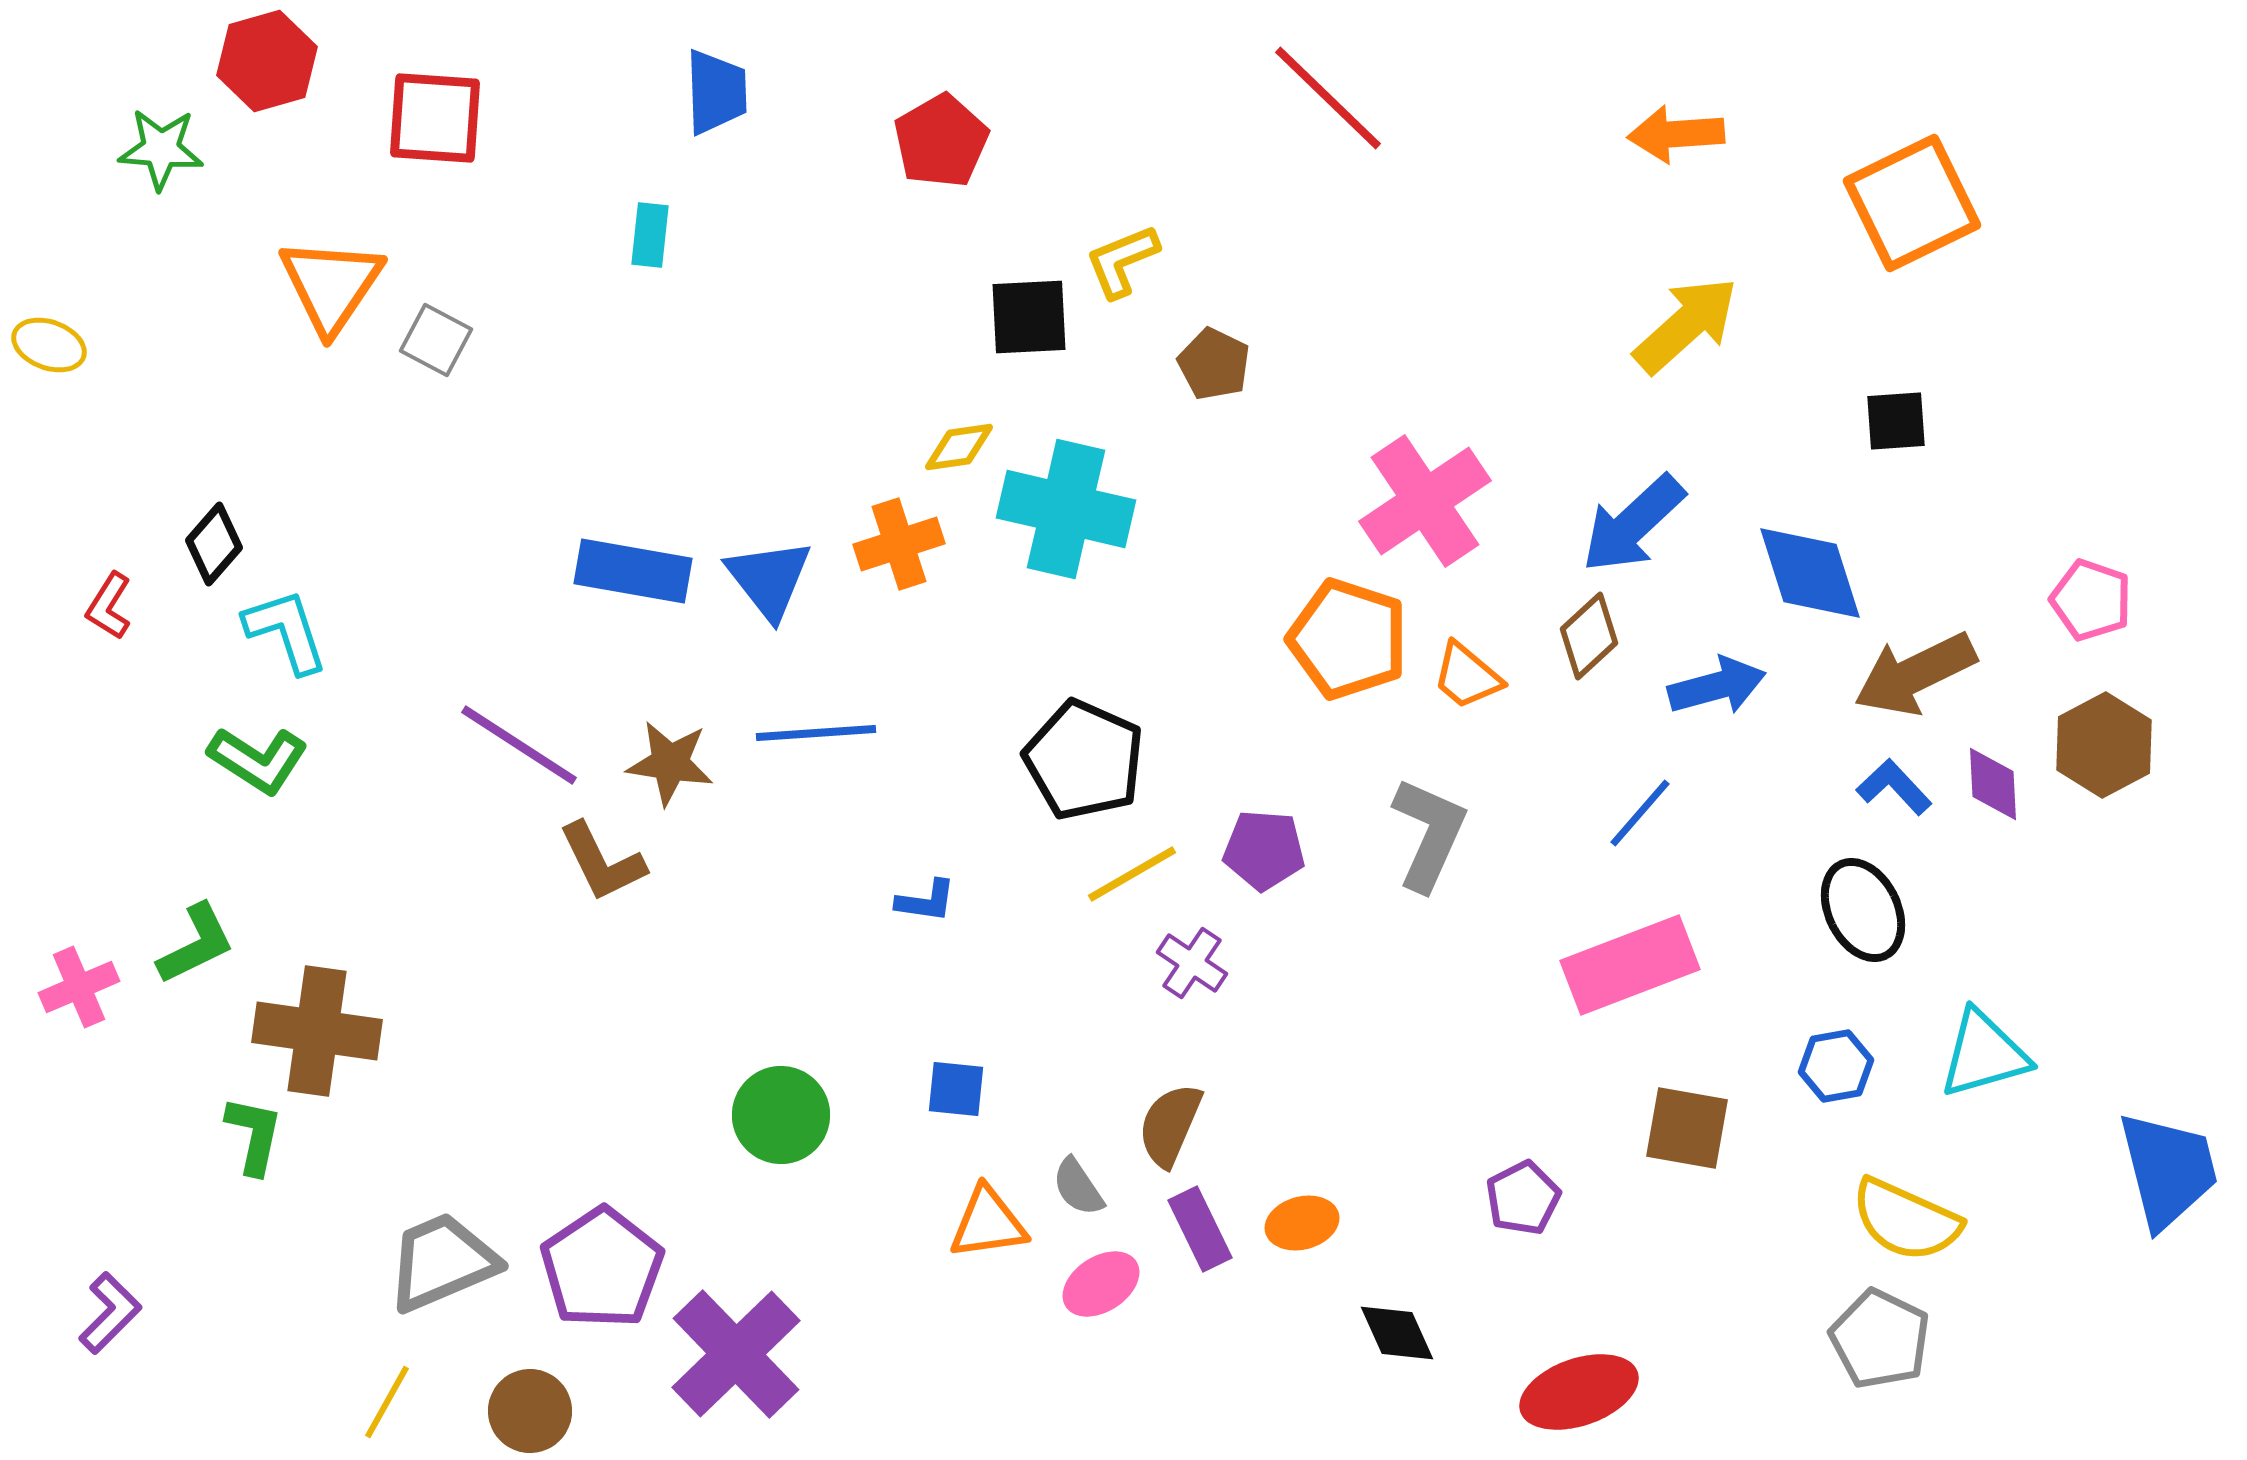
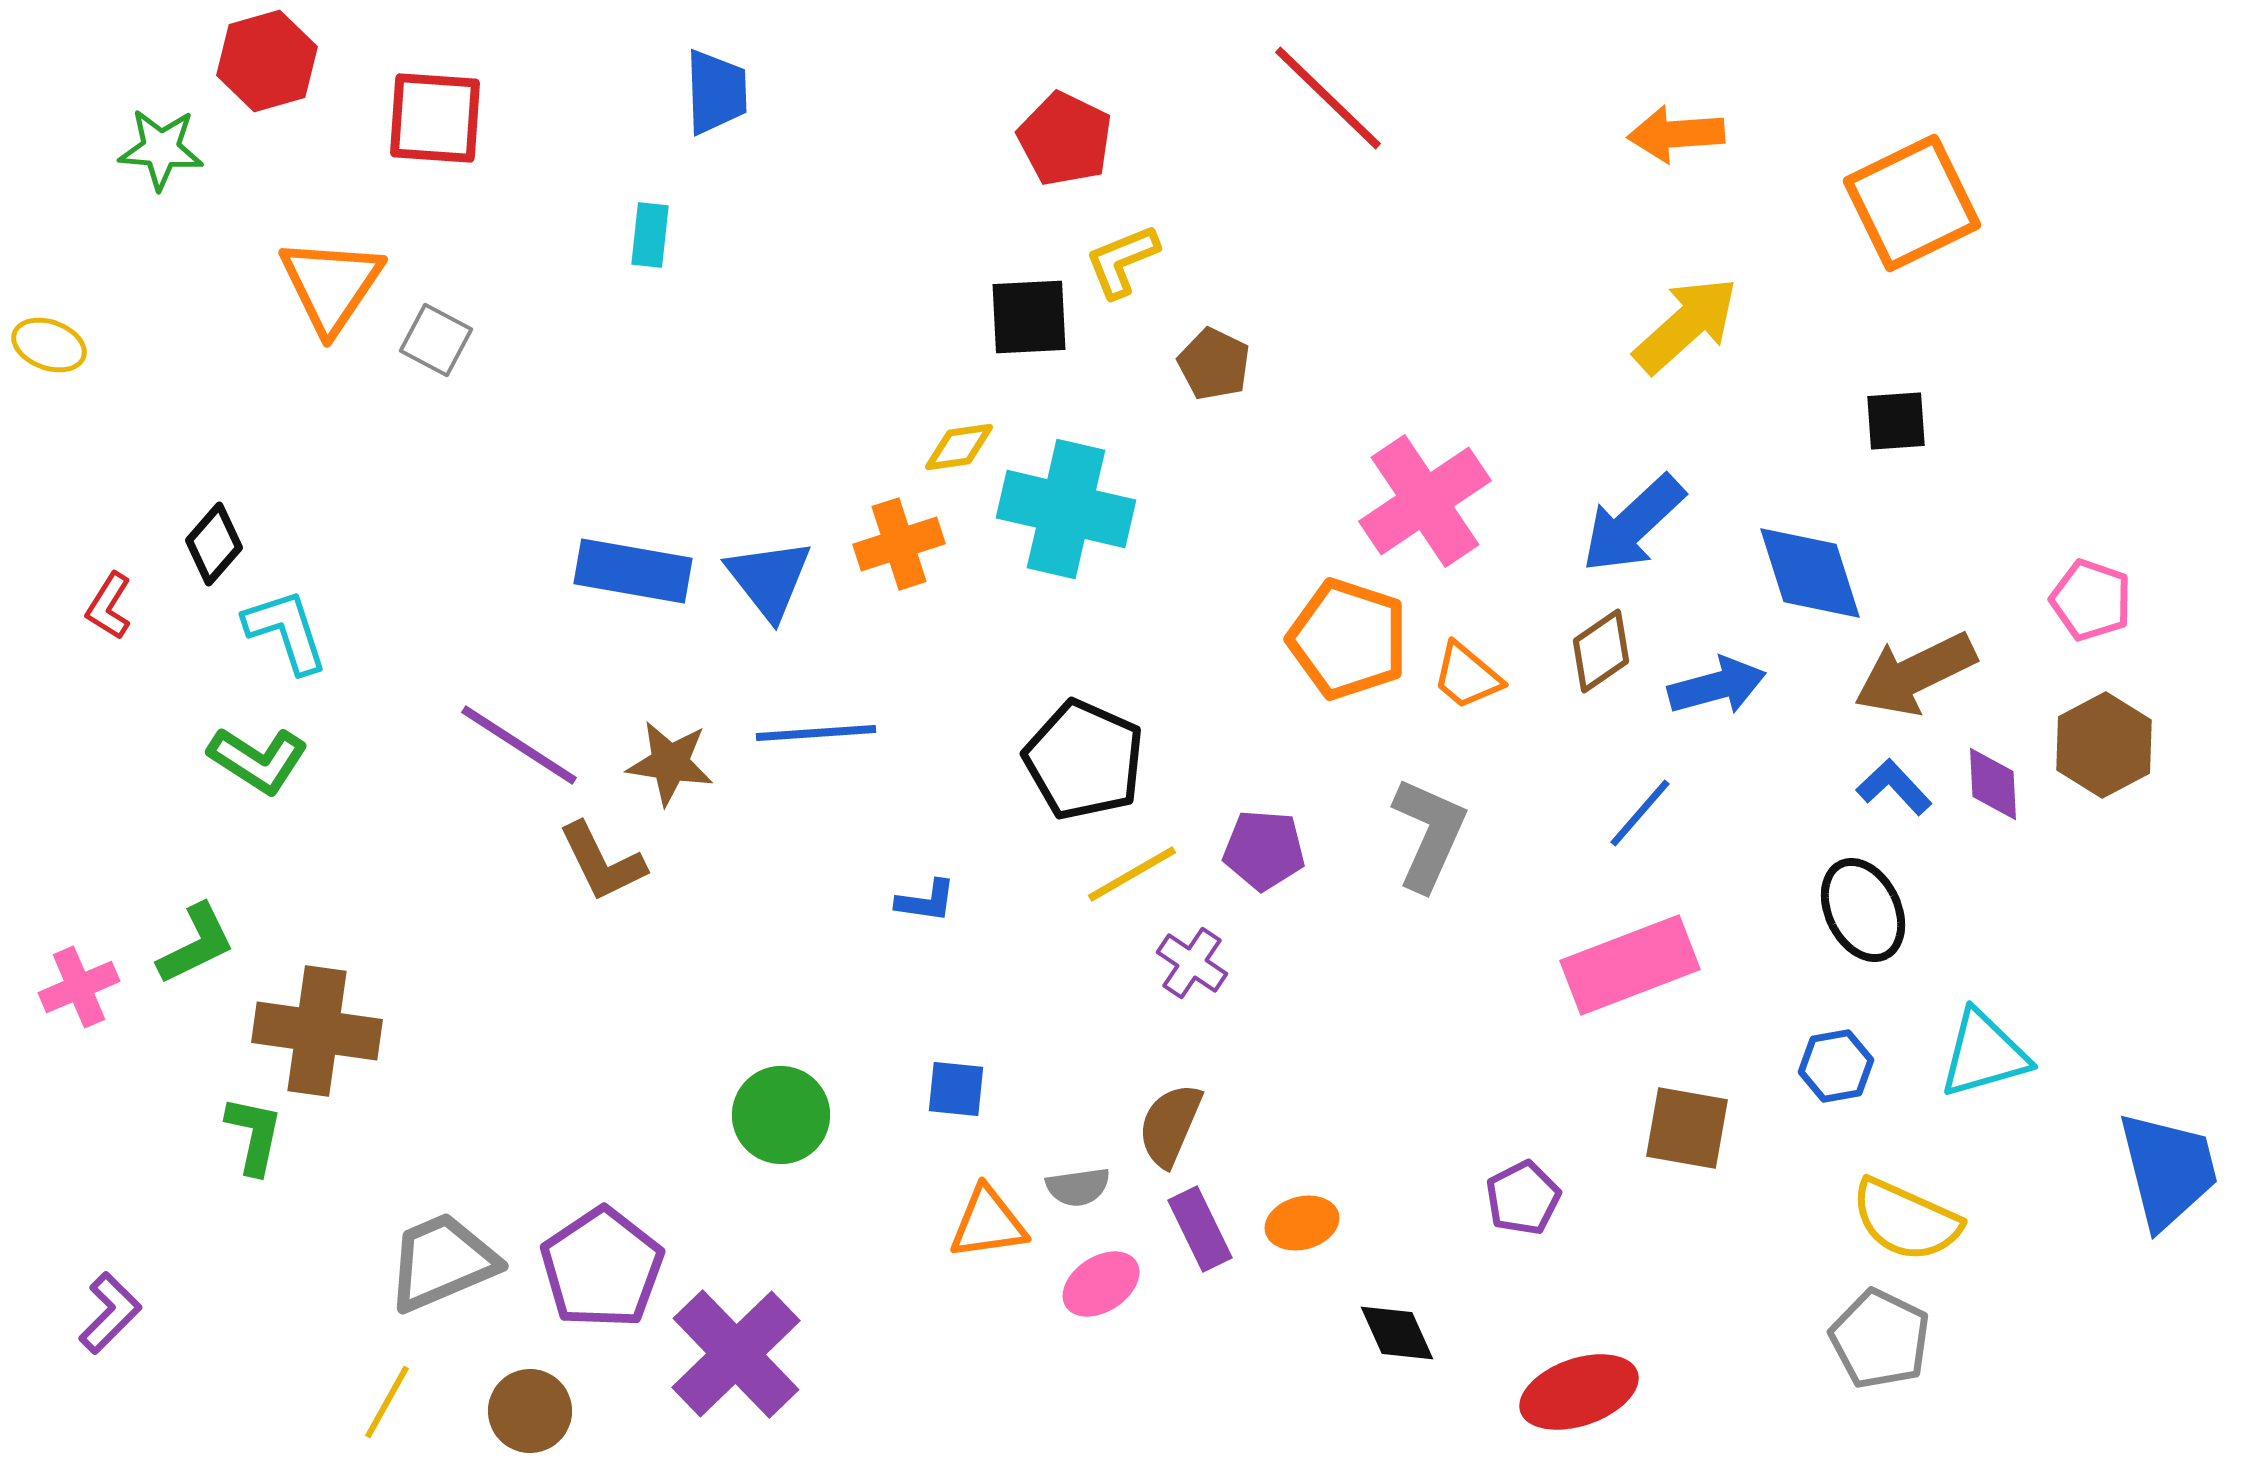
red pentagon at (941, 141): moved 124 px right, 2 px up; rotated 16 degrees counterclockwise
brown diamond at (1589, 636): moved 12 px right, 15 px down; rotated 8 degrees clockwise
gray semicircle at (1078, 1187): rotated 64 degrees counterclockwise
